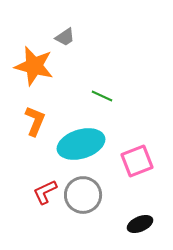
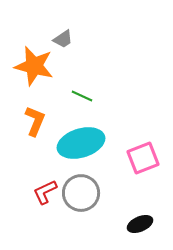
gray trapezoid: moved 2 px left, 2 px down
green line: moved 20 px left
cyan ellipse: moved 1 px up
pink square: moved 6 px right, 3 px up
gray circle: moved 2 px left, 2 px up
